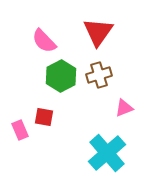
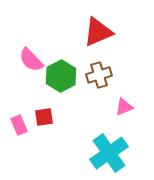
red triangle: rotated 32 degrees clockwise
pink semicircle: moved 13 px left, 19 px down
pink triangle: moved 1 px up
red square: rotated 18 degrees counterclockwise
pink rectangle: moved 1 px left, 5 px up
cyan cross: moved 2 px right; rotated 6 degrees clockwise
